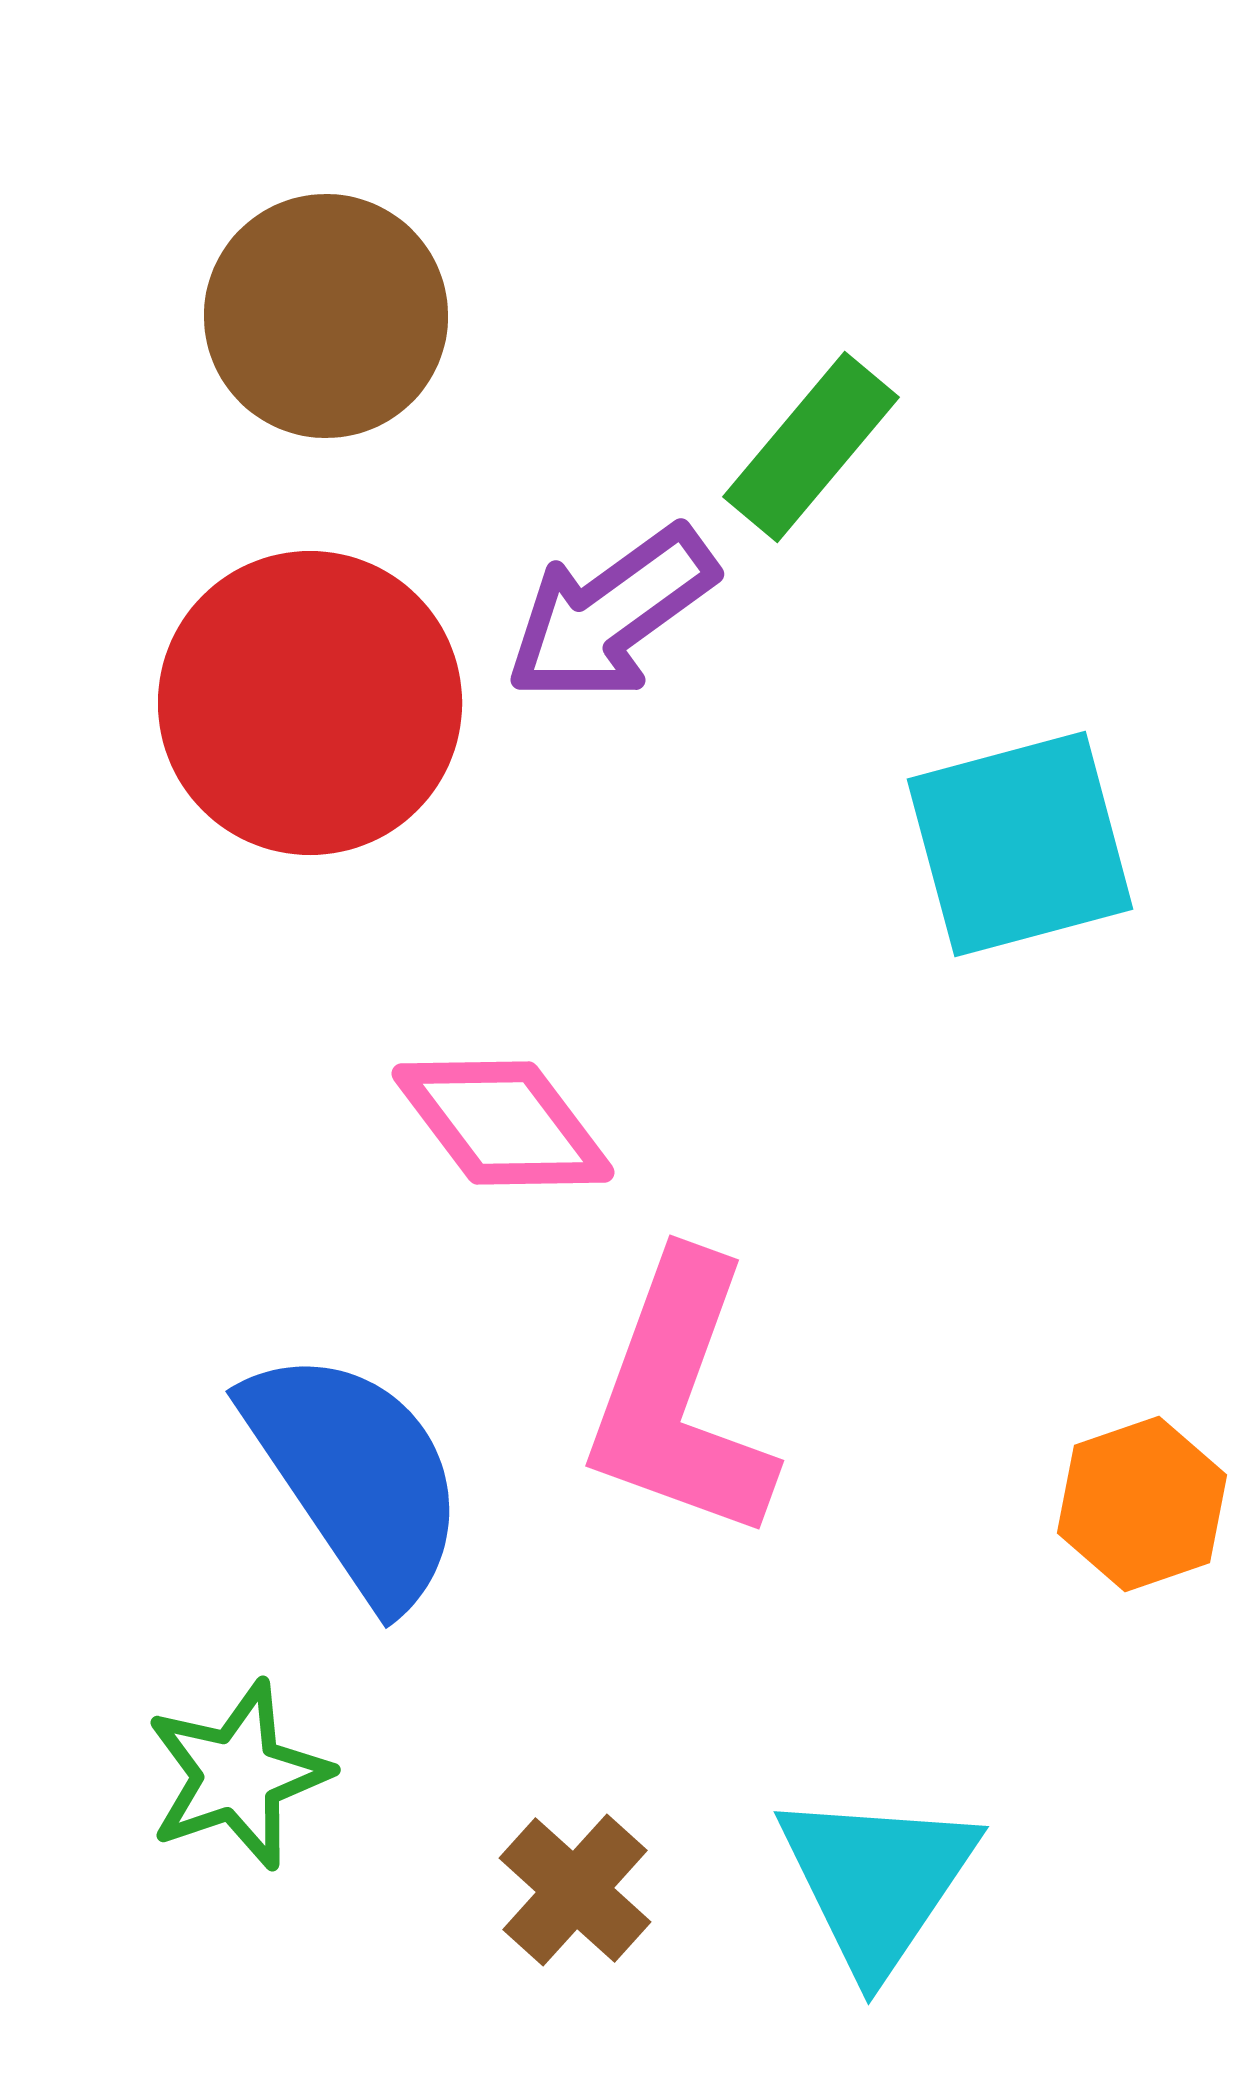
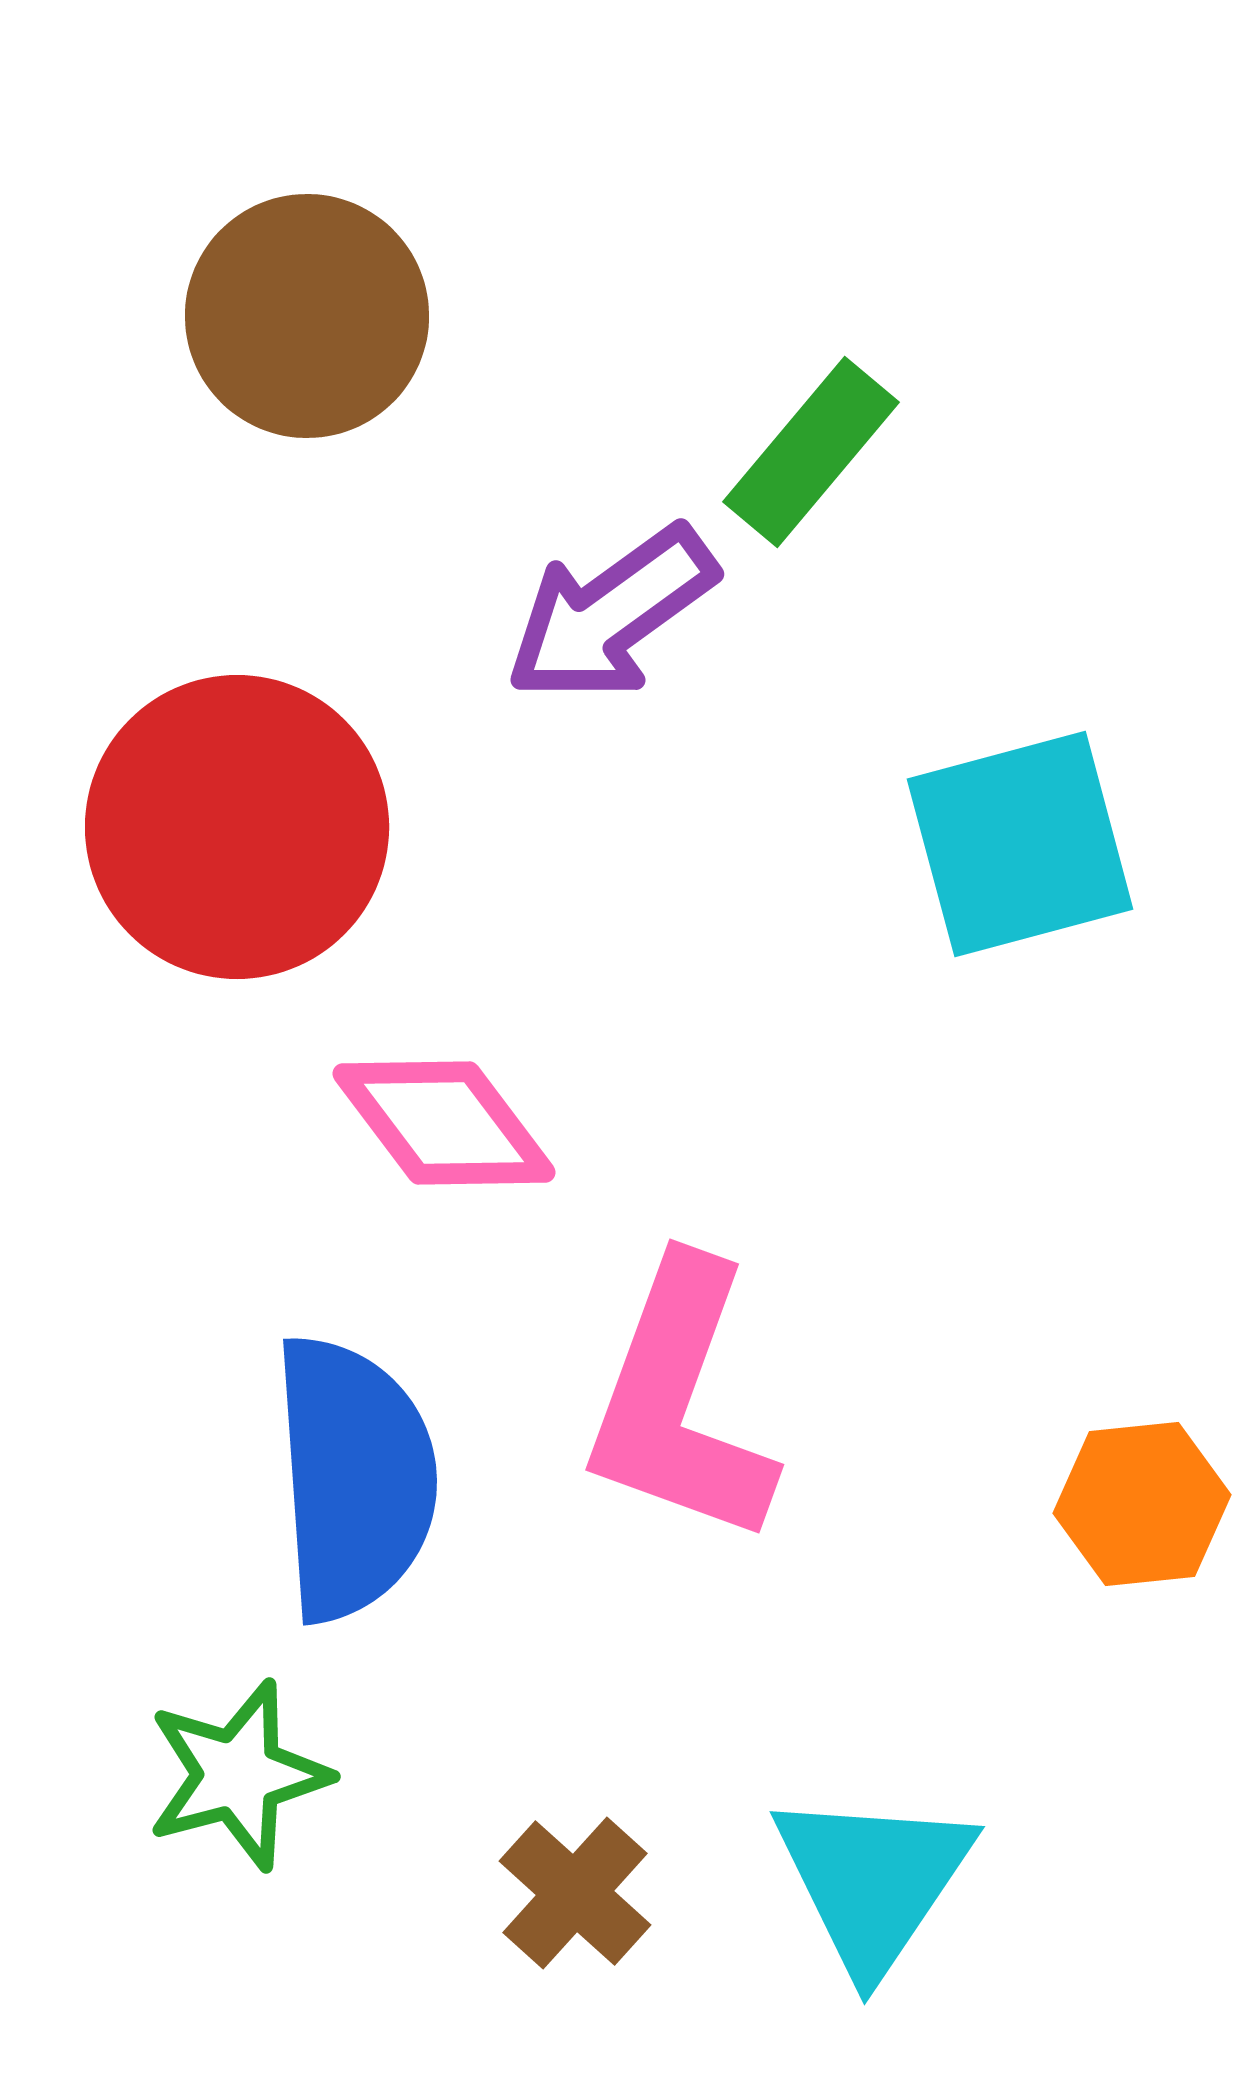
brown circle: moved 19 px left
green rectangle: moved 5 px down
red circle: moved 73 px left, 124 px down
pink diamond: moved 59 px left
pink L-shape: moved 4 px down
blue semicircle: moved 2 px left, 2 px down; rotated 30 degrees clockwise
orange hexagon: rotated 13 degrees clockwise
green star: rotated 4 degrees clockwise
cyan triangle: moved 4 px left
brown cross: moved 3 px down
